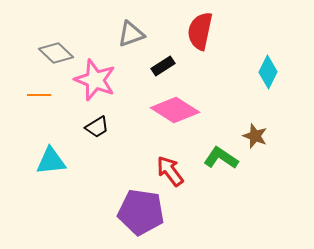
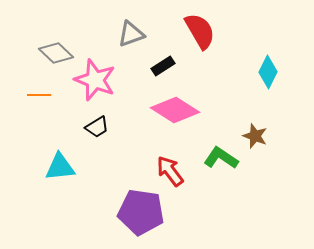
red semicircle: rotated 138 degrees clockwise
cyan triangle: moved 9 px right, 6 px down
